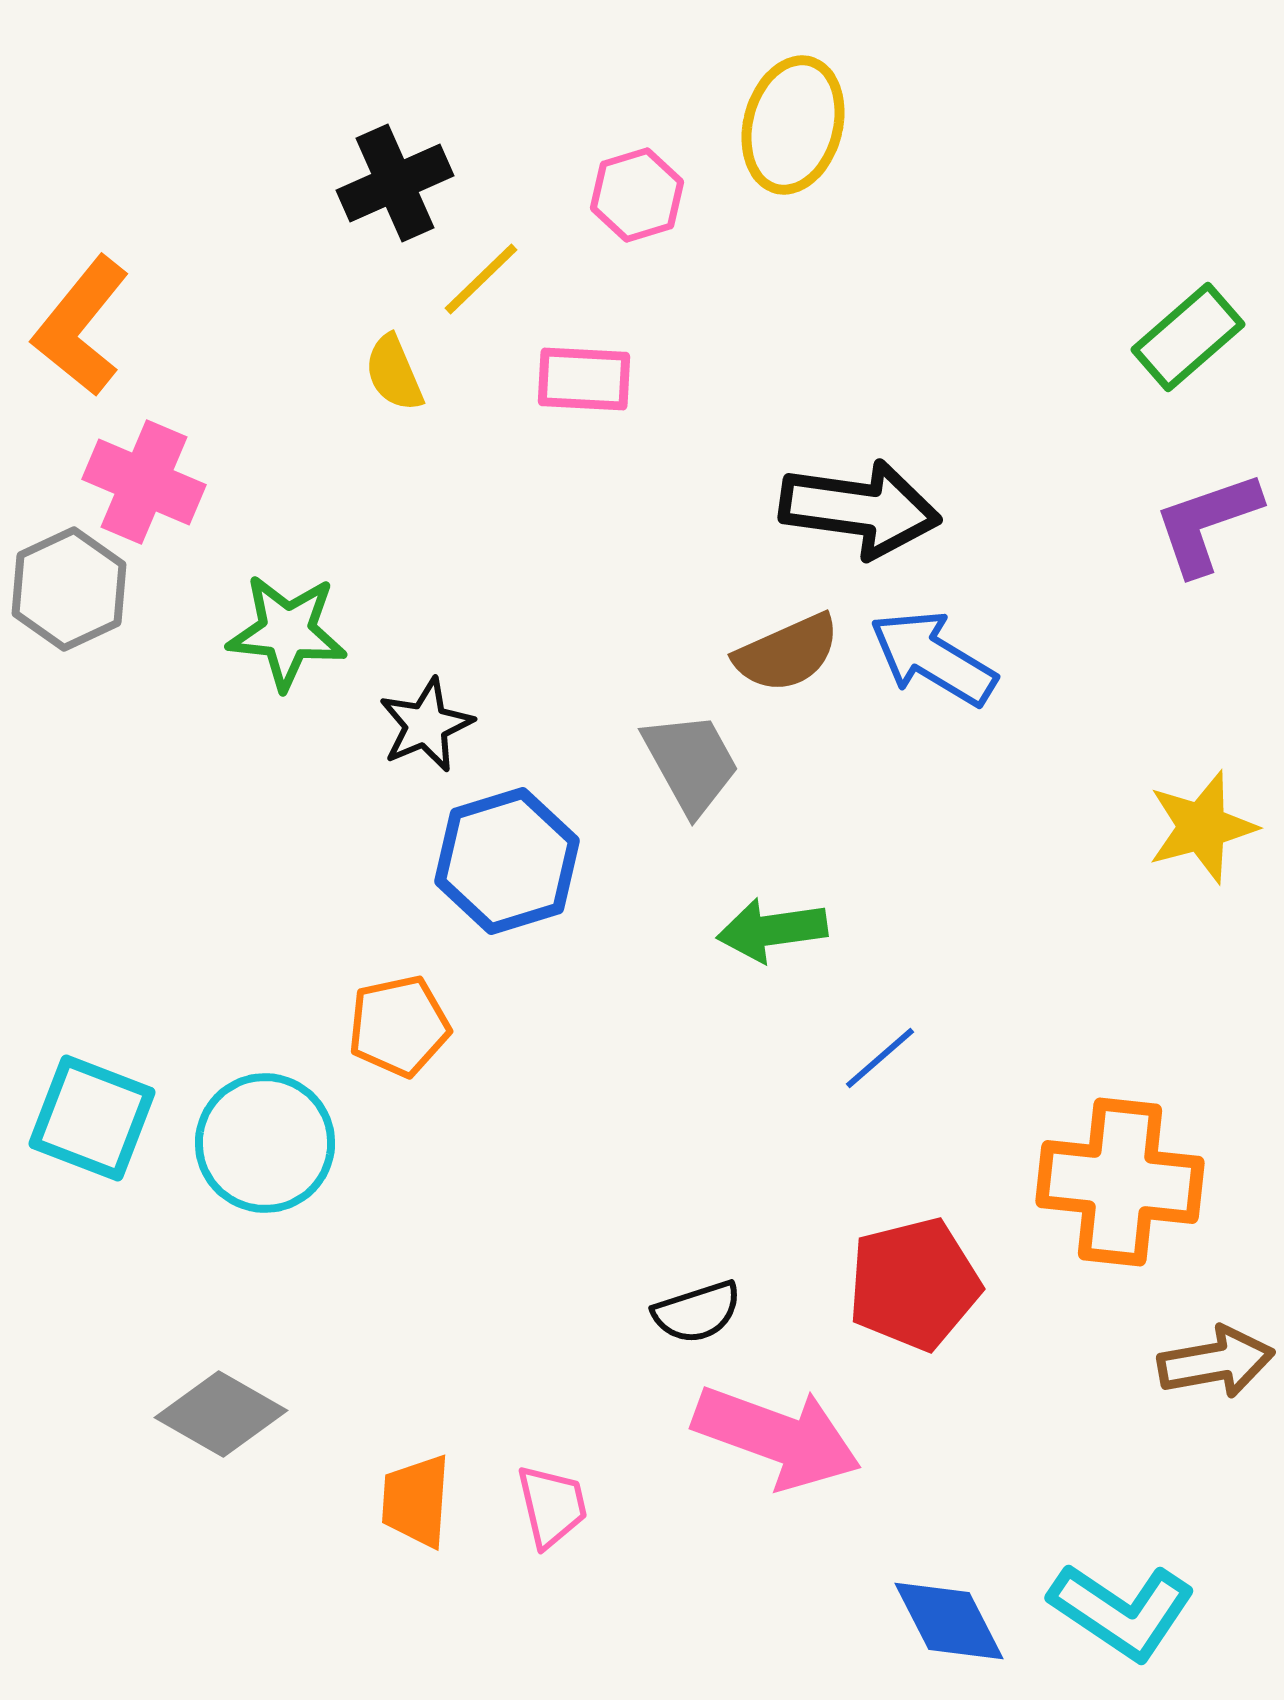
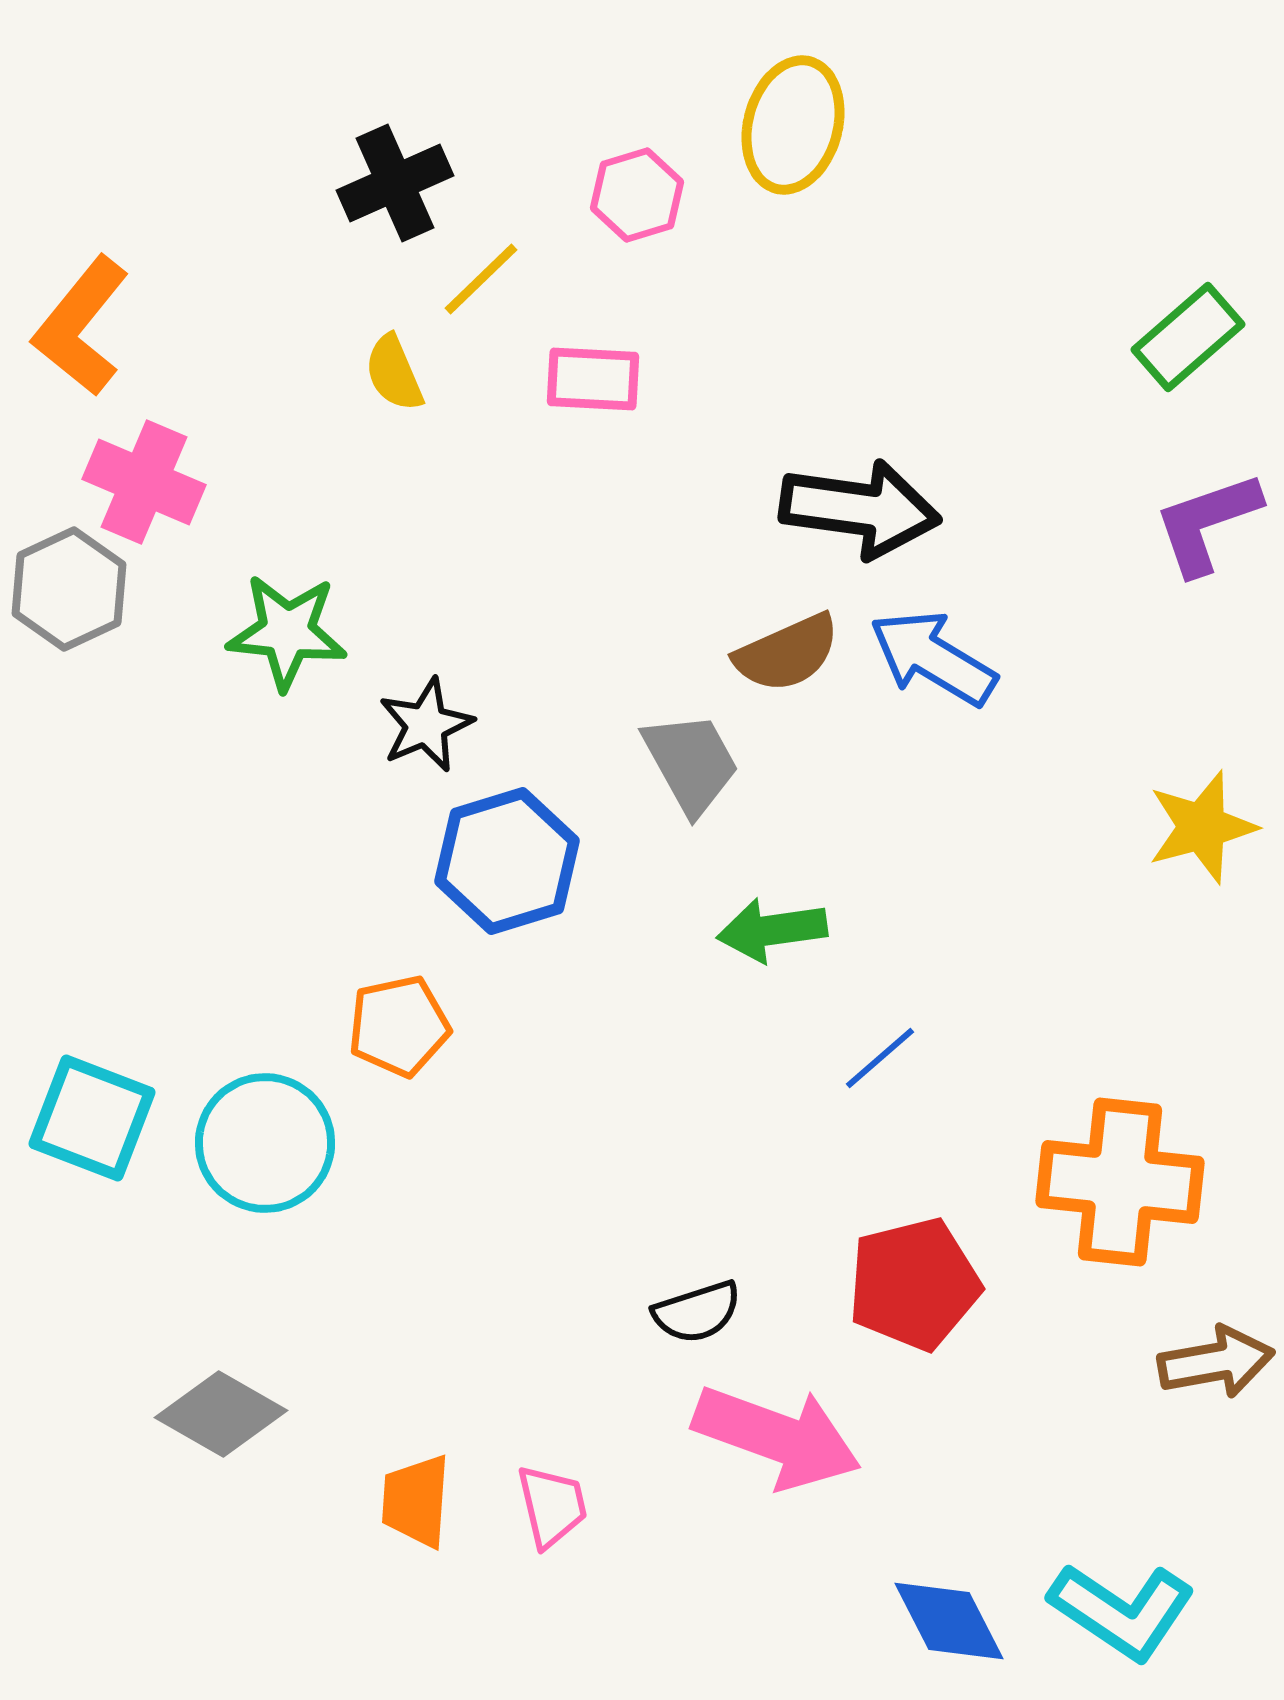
pink rectangle: moved 9 px right
